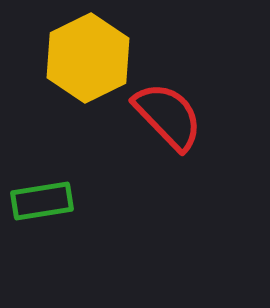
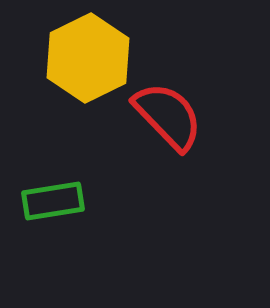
green rectangle: moved 11 px right
